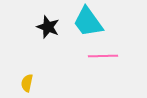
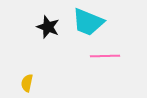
cyan trapezoid: rotated 32 degrees counterclockwise
pink line: moved 2 px right
